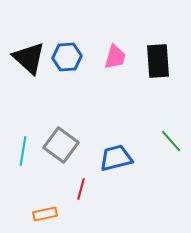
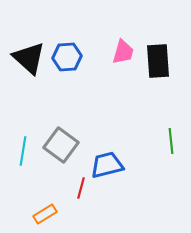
pink trapezoid: moved 8 px right, 5 px up
green line: rotated 35 degrees clockwise
blue trapezoid: moved 9 px left, 7 px down
red line: moved 1 px up
orange rectangle: rotated 20 degrees counterclockwise
